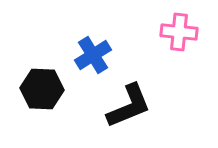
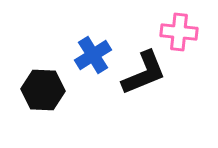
black hexagon: moved 1 px right, 1 px down
black L-shape: moved 15 px right, 33 px up
